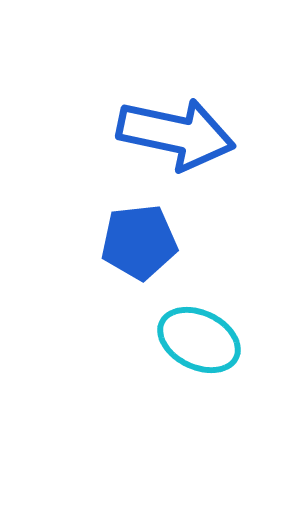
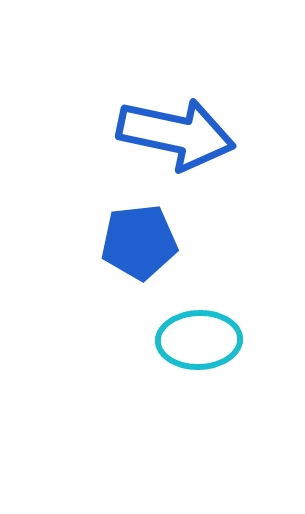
cyan ellipse: rotated 28 degrees counterclockwise
